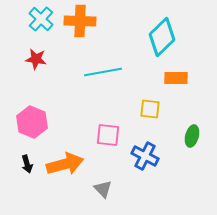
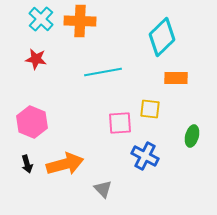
pink square: moved 12 px right, 12 px up; rotated 10 degrees counterclockwise
